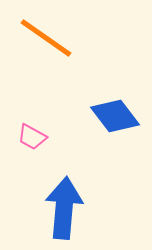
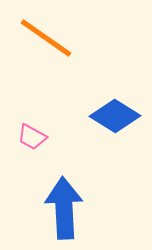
blue diamond: rotated 21 degrees counterclockwise
blue arrow: rotated 8 degrees counterclockwise
